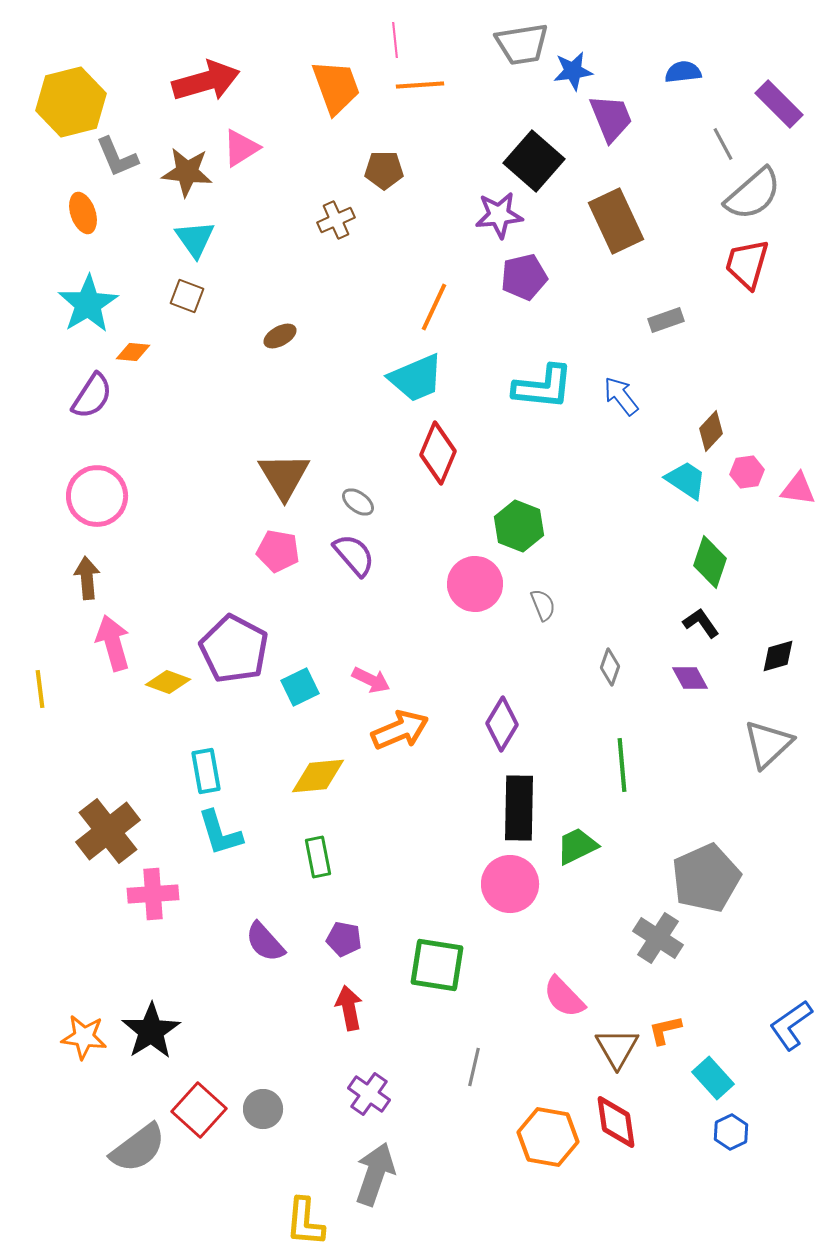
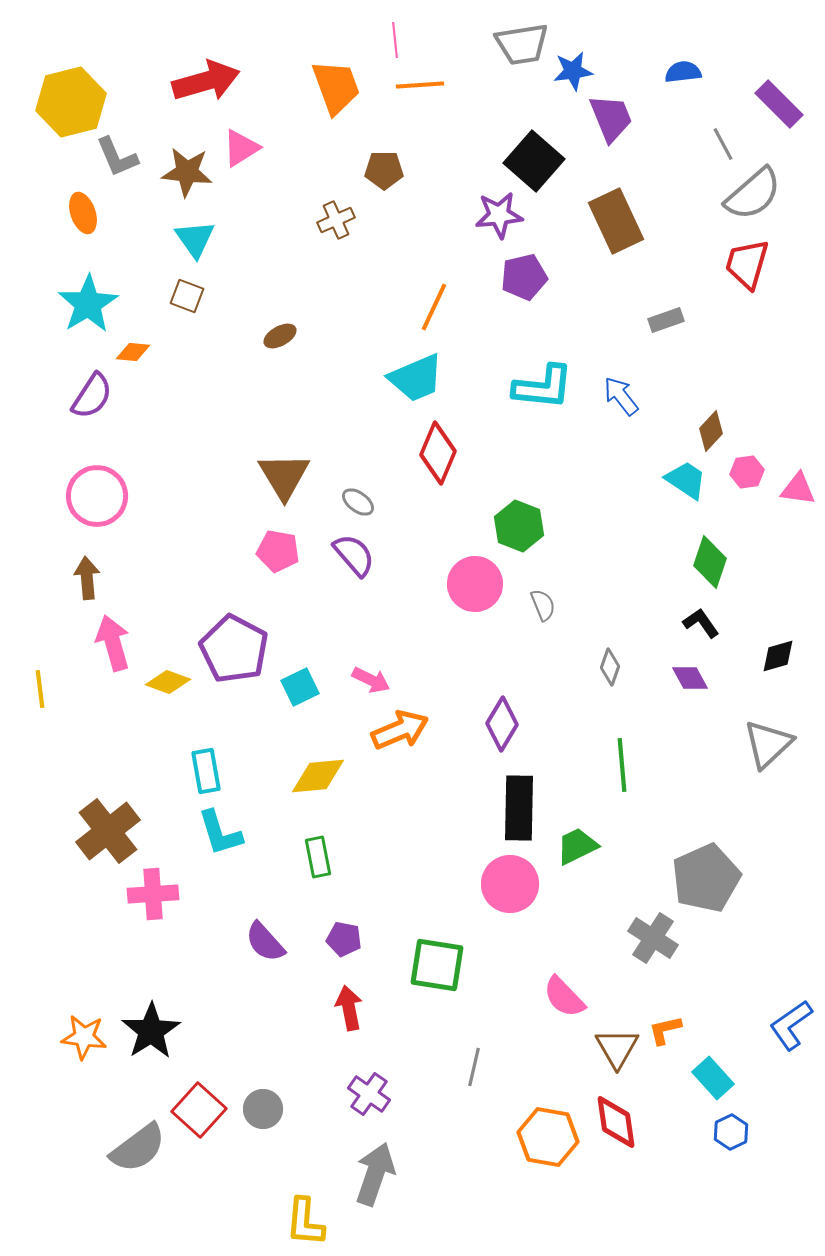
gray cross at (658, 938): moved 5 px left
